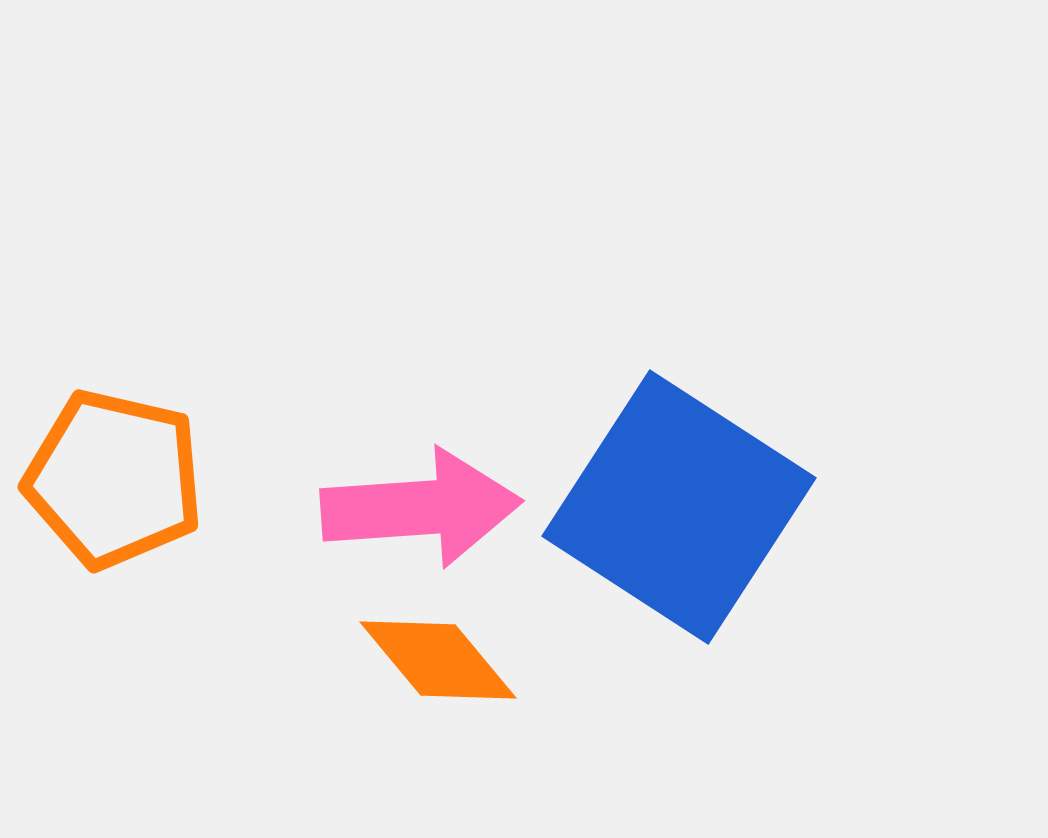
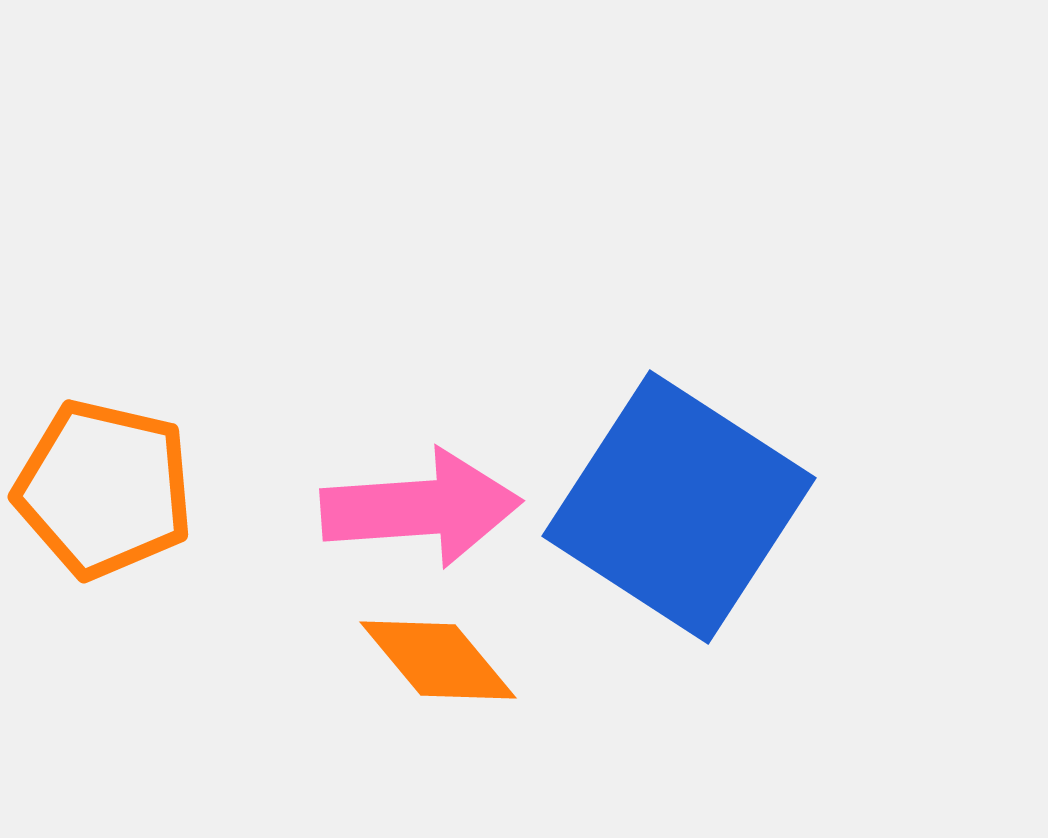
orange pentagon: moved 10 px left, 10 px down
